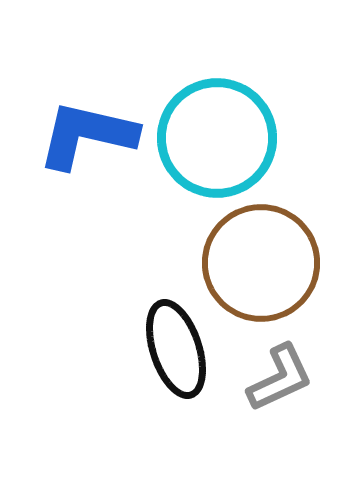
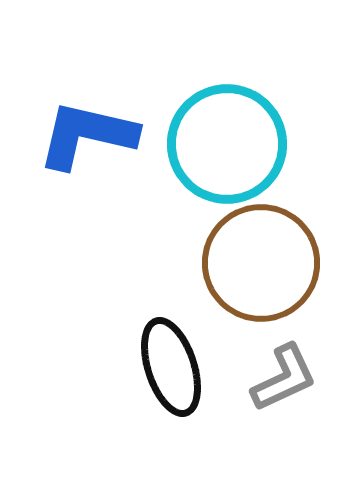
cyan circle: moved 10 px right, 6 px down
black ellipse: moved 5 px left, 18 px down
gray L-shape: moved 4 px right
